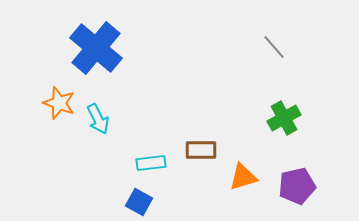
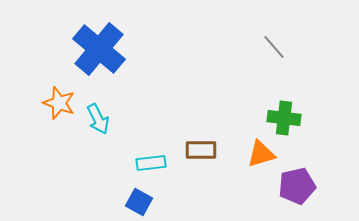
blue cross: moved 3 px right, 1 px down
green cross: rotated 36 degrees clockwise
orange triangle: moved 18 px right, 23 px up
